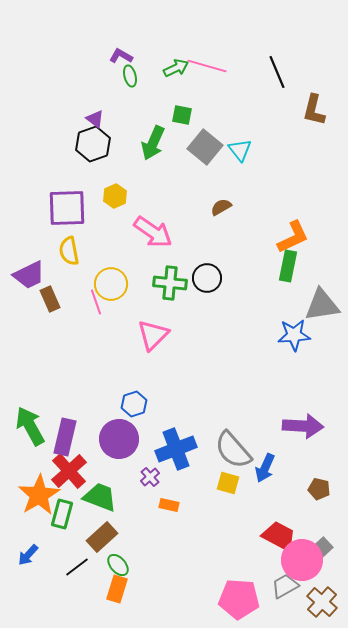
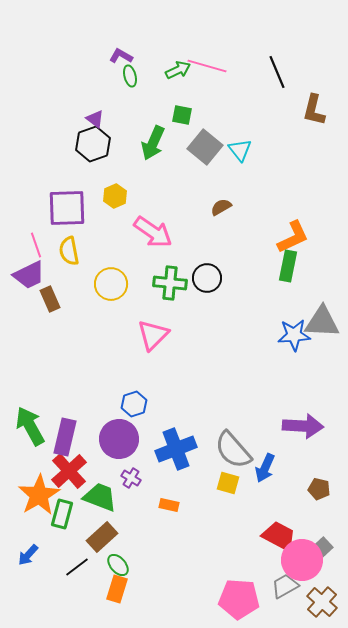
green arrow at (176, 68): moved 2 px right, 2 px down
pink line at (96, 302): moved 60 px left, 57 px up
gray triangle at (322, 305): moved 17 px down; rotated 12 degrees clockwise
purple cross at (150, 477): moved 19 px left, 1 px down; rotated 18 degrees counterclockwise
